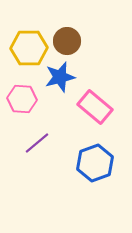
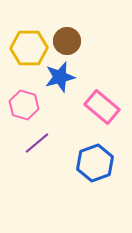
pink hexagon: moved 2 px right, 6 px down; rotated 12 degrees clockwise
pink rectangle: moved 7 px right
